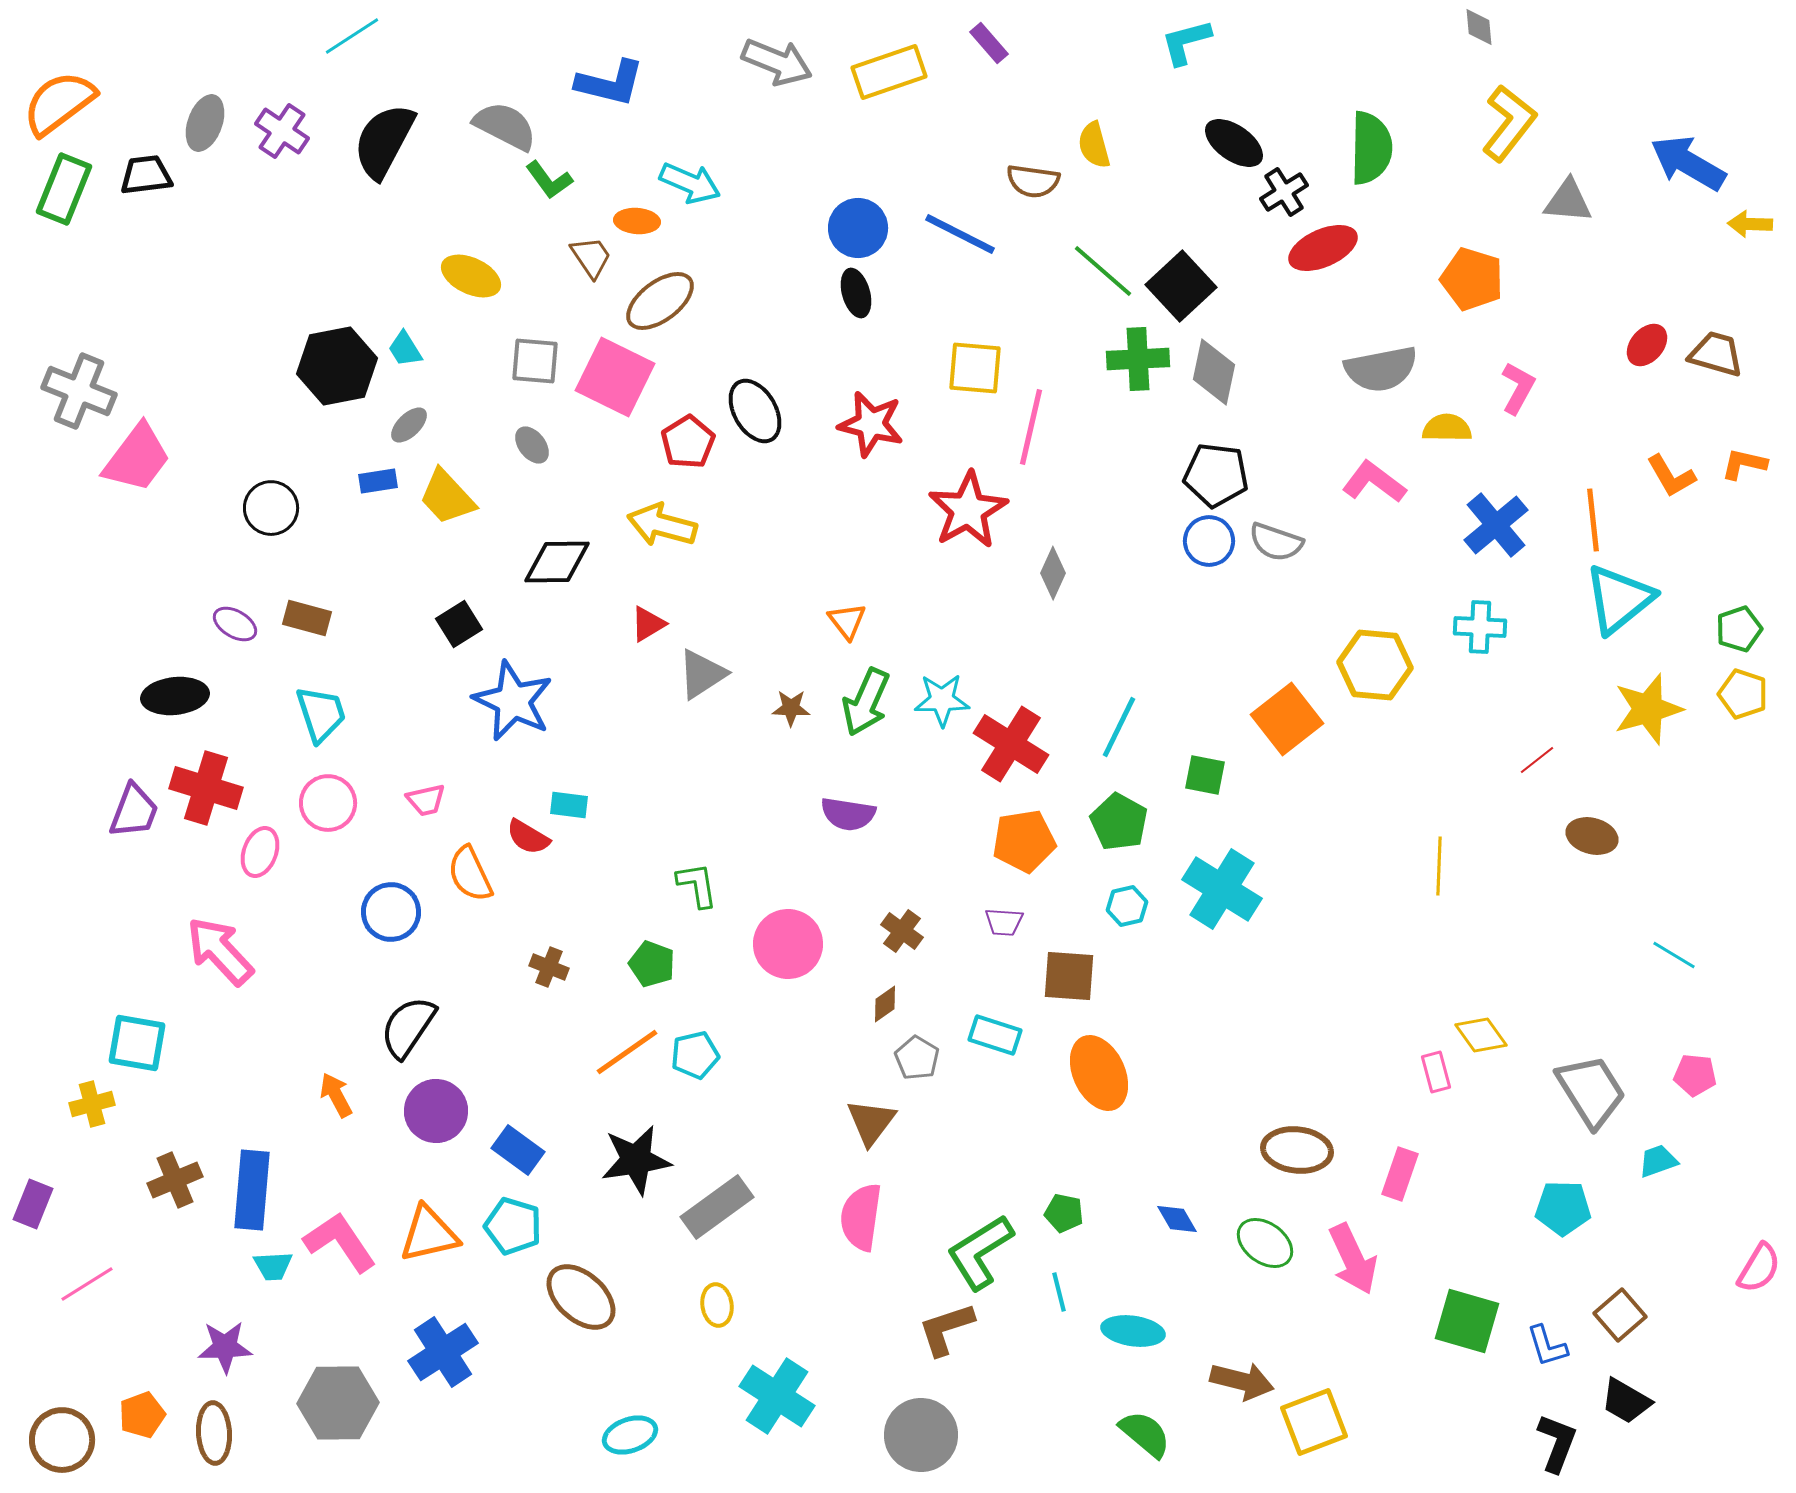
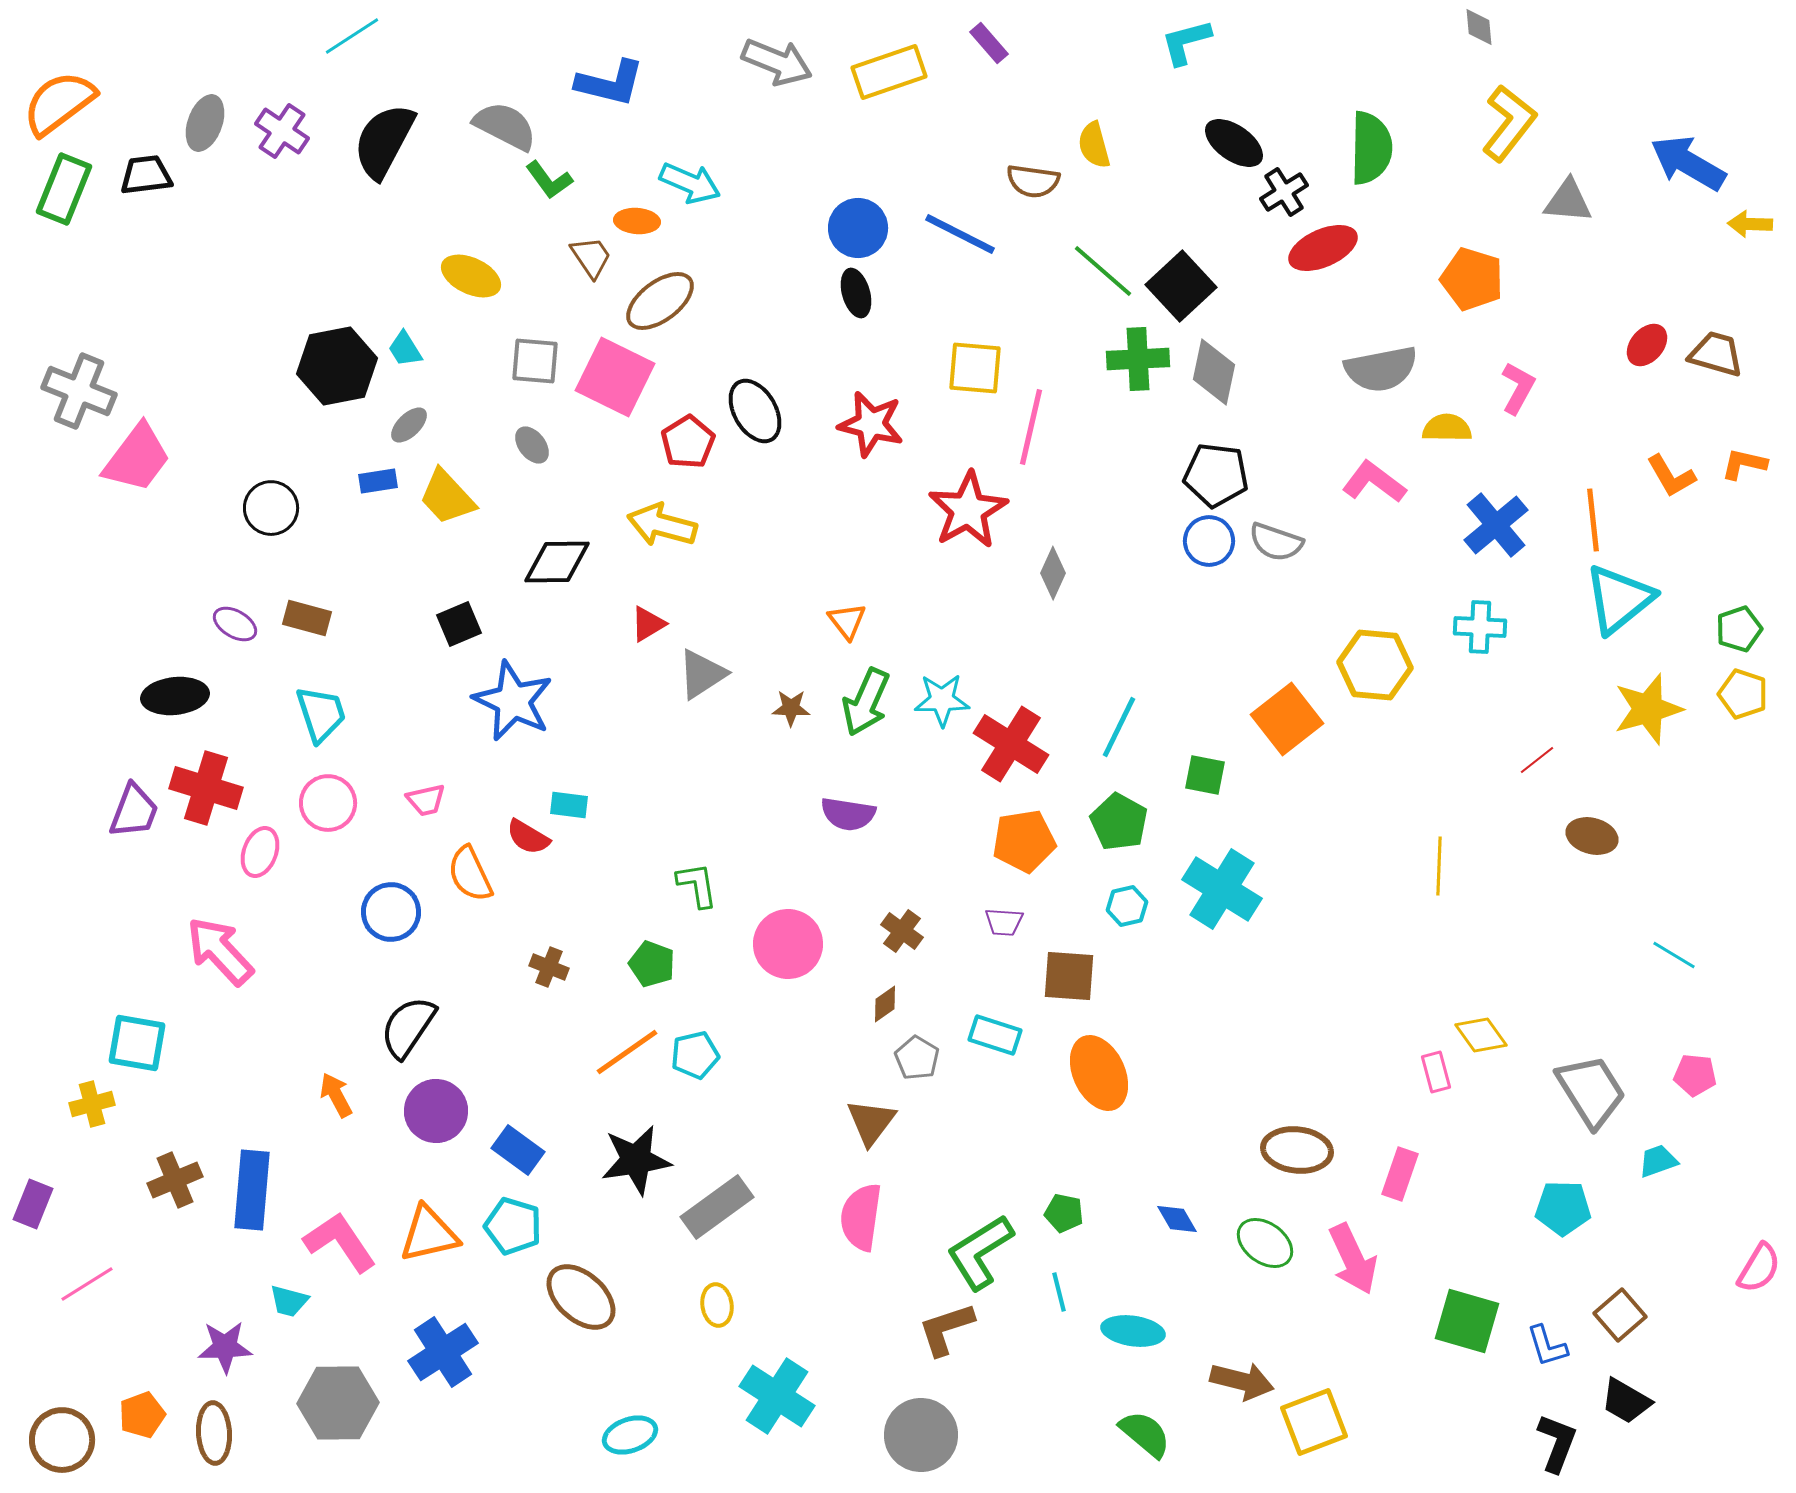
black square at (459, 624): rotated 9 degrees clockwise
cyan trapezoid at (273, 1266): moved 16 px right, 35 px down; rotated 18 degrees clockwise
